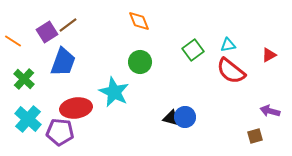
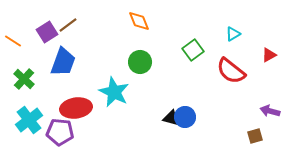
cyan triangle: moved 5 px right, 11 px up; rotated 21 degrees counterclockwise
cyan cross: moved 1 px right, 1 px down; rotated 12 degrees clockwise
